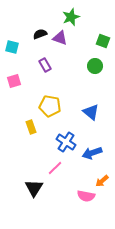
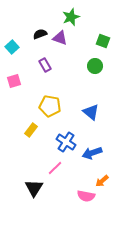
cyan square: rotated 32 degrees clockwise
yellow rectangle: moved 3 px down; rotated 56 degrees clockwise
